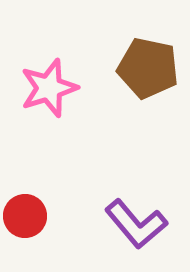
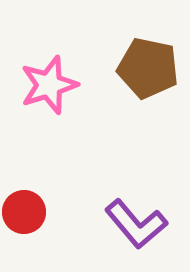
pink star: moved 3 px up
red circle: moved 1 px left, 4 px up
